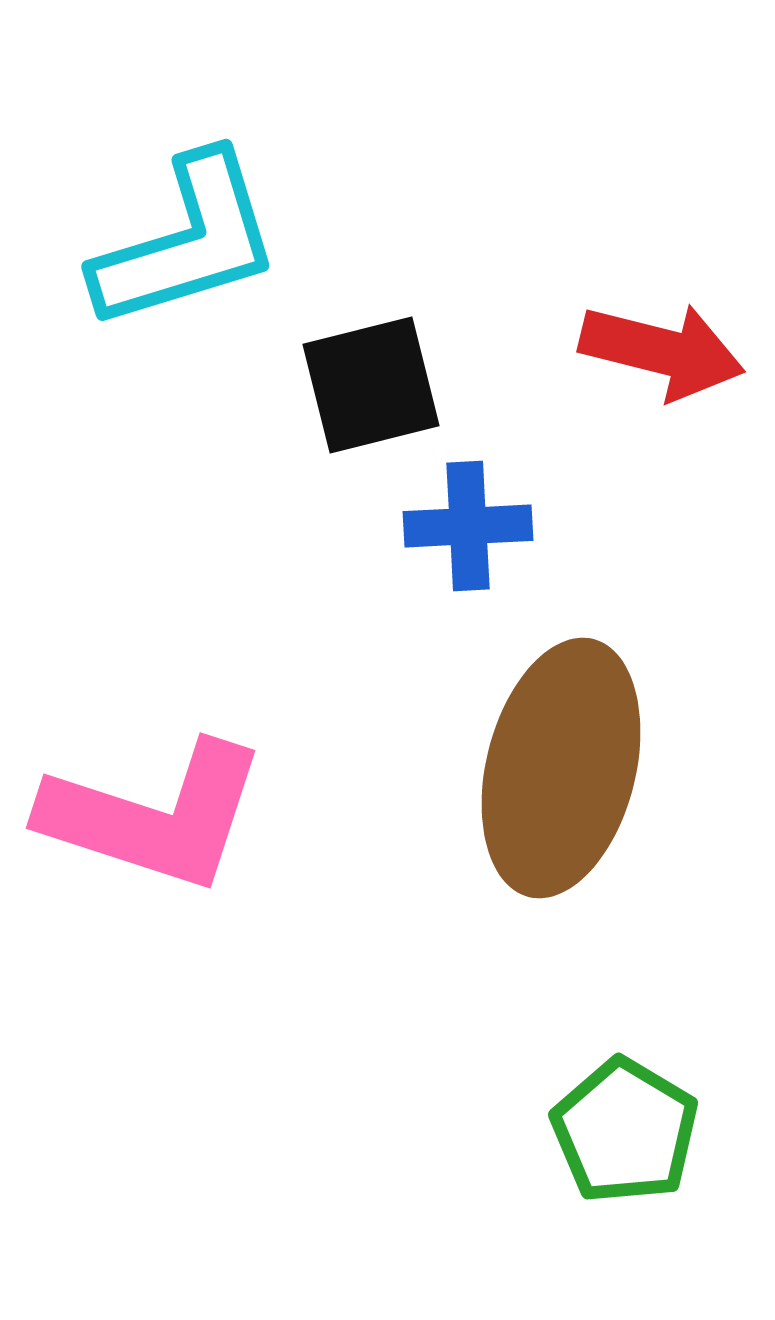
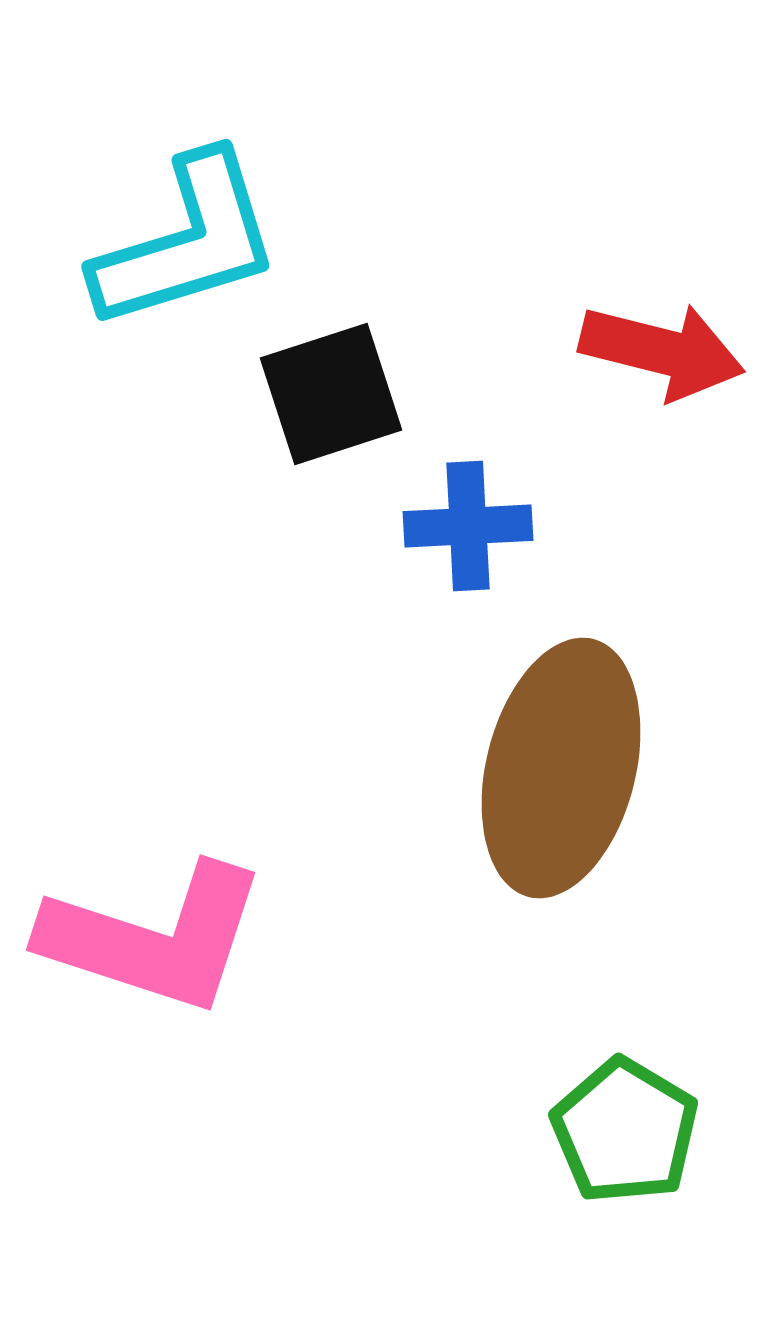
black square: moved 40 px left, 9 px down; rotated 4 degrees counterclockwise
pink L-shape: moved 122 px down
